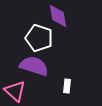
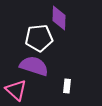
purple diamond: moved 1 px right, 2 px down; rotated 10 degrees clockwise
white pentagon: rotated 24 degrees counterclockwise
pink triangle: moved 1 px right, 1 px up
